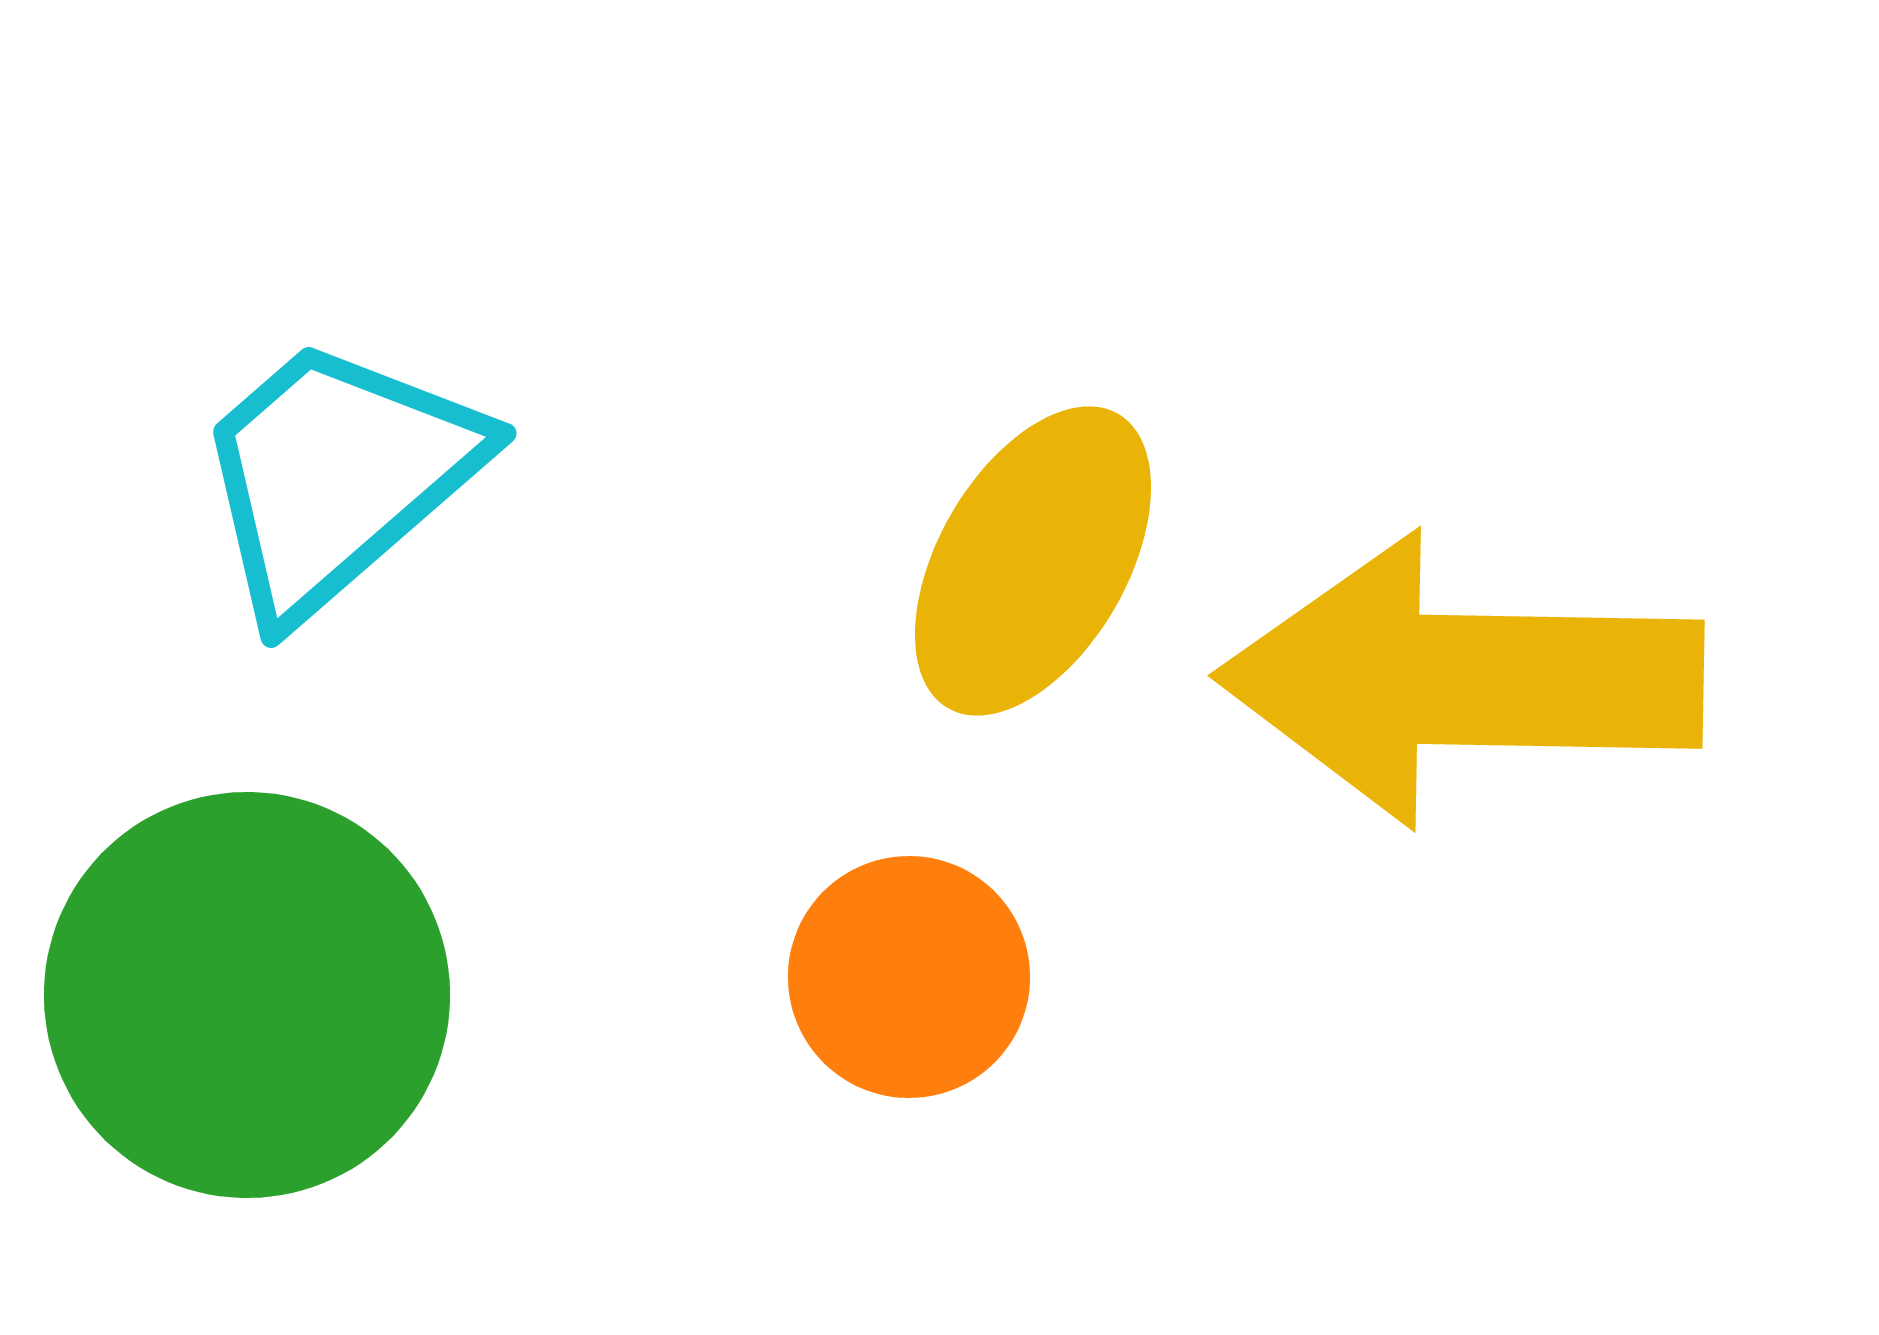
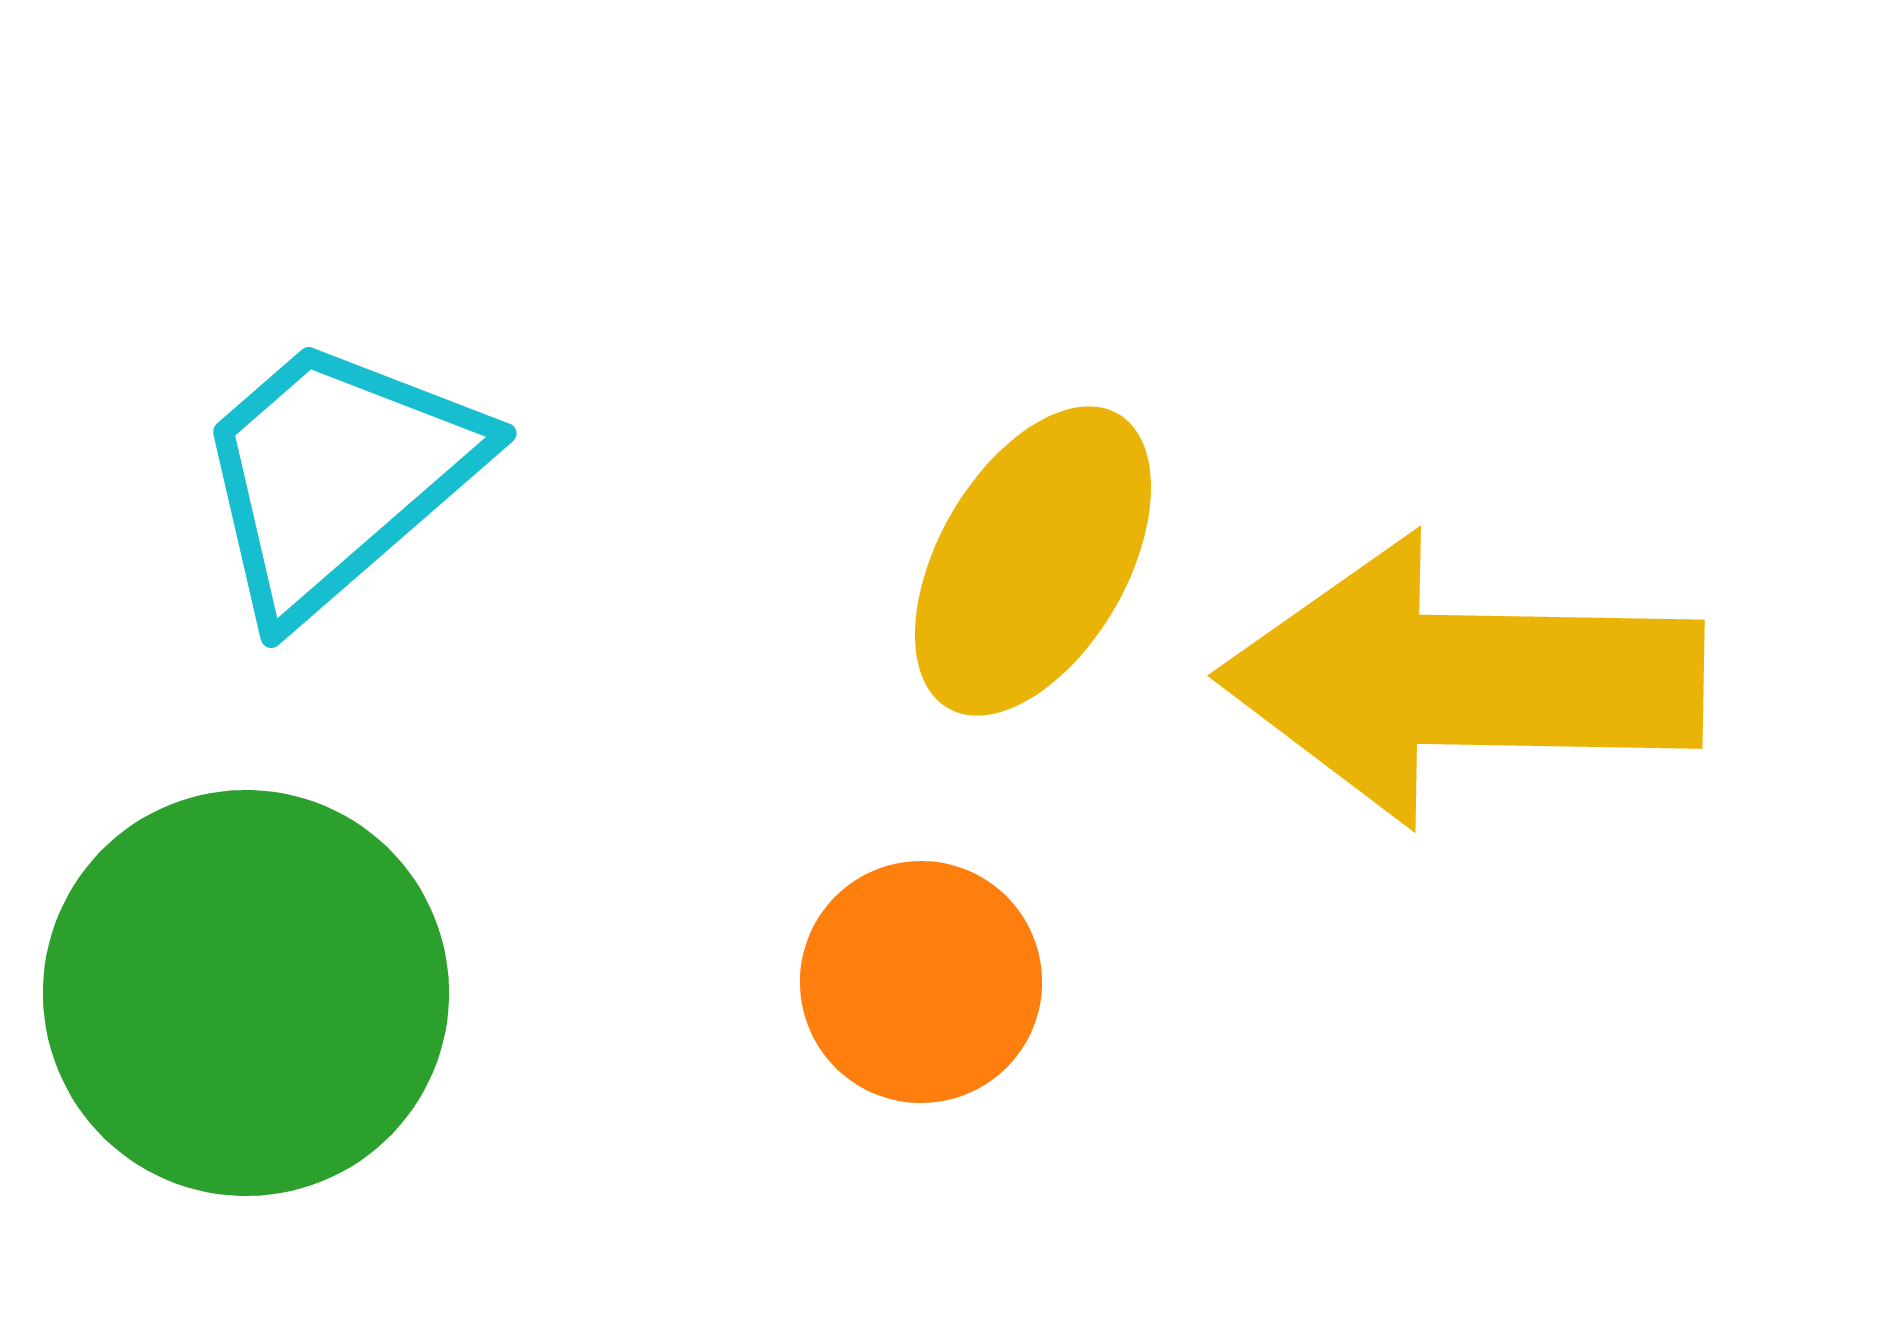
orange circle: moved 12 px right, 5 px down
green circle: moved 1 px left, 2 px up
